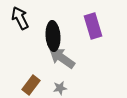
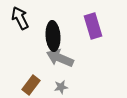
gray arrow: moved 2 px left; rotated 12 degrees counterclockwise
gray star: moved 1 px right, 1 px up
